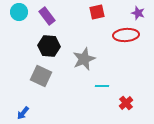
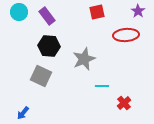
purple star: moved 2 px up; rotated 16 degrees clockwise
red cross: moved 2 px left
